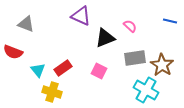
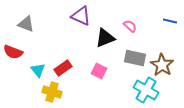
gray rectangle: rotated 20 degrees clockwise
